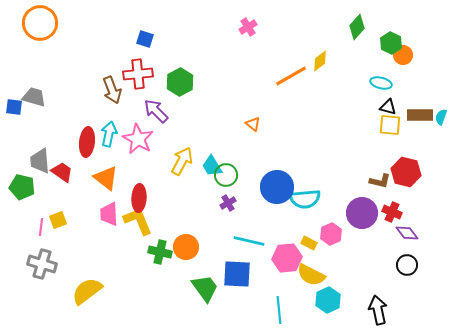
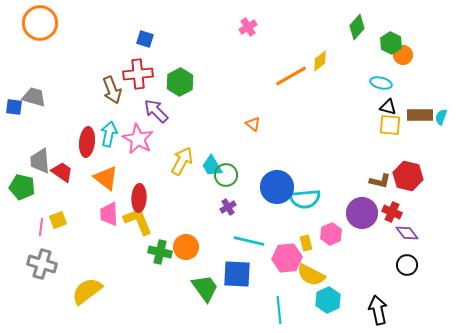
red hexagon at (406, 172): moved 2 px right, 4 px down
purple cross at (228, 203): moved 4 px down
yellow rectangle at (309, 243): moved 3 px left; rotated 49 degrees clockwise
